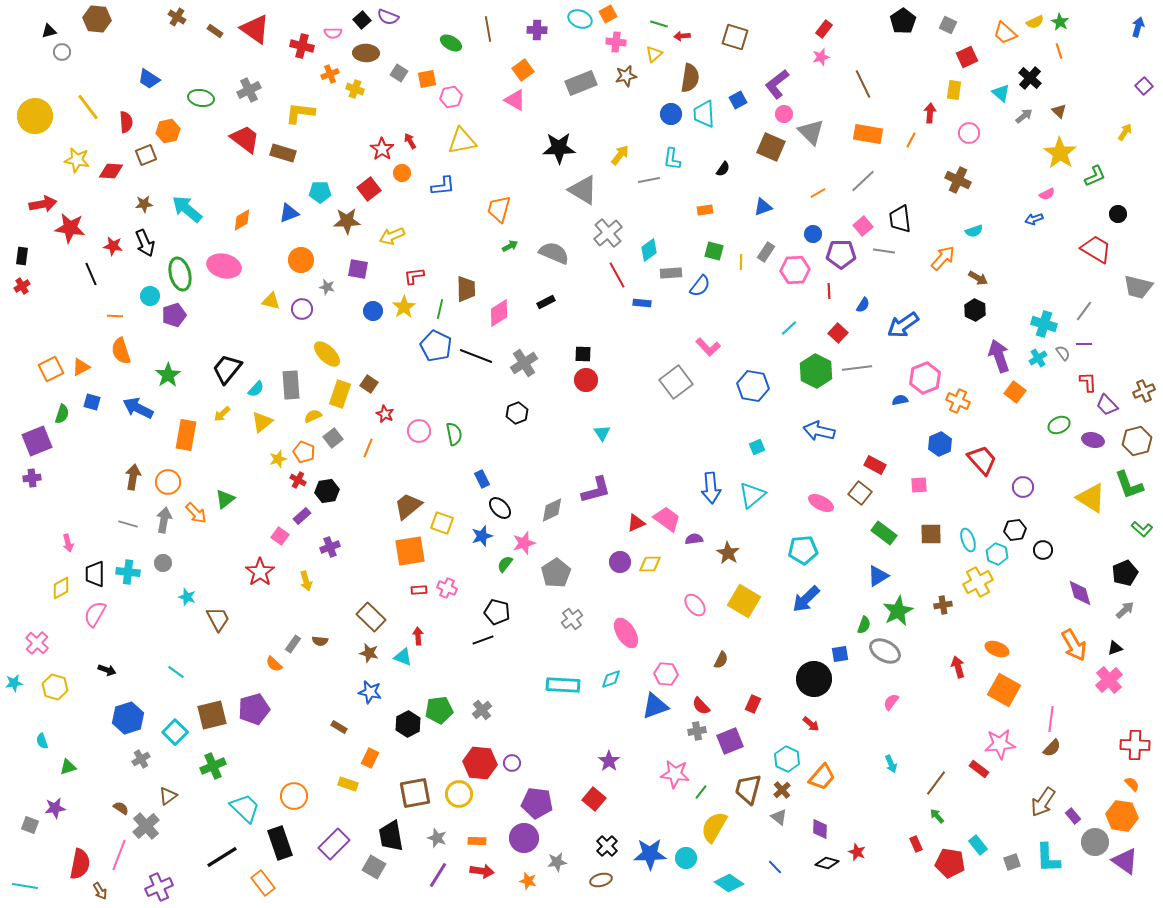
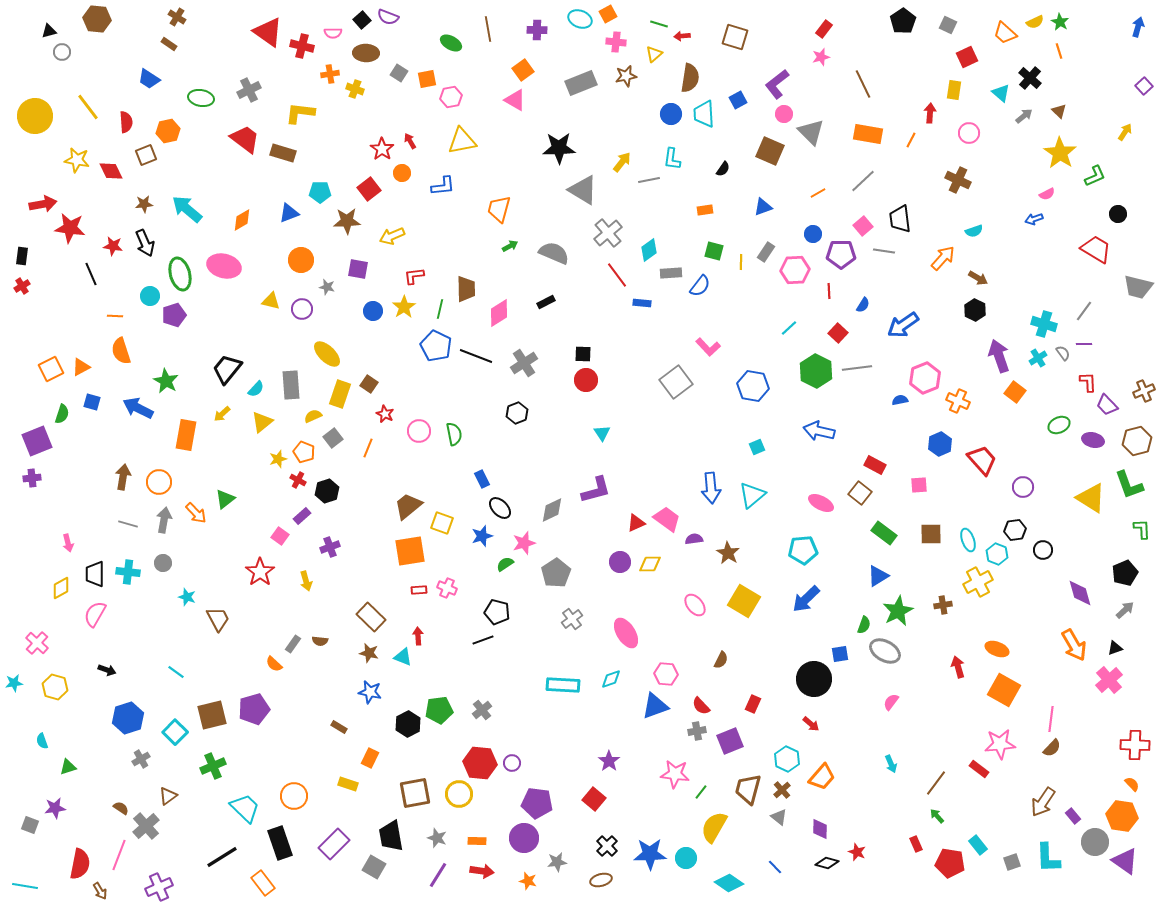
red triangle at (255, 29): moved 13 px right, 3 px down
brown rectangle at (215, 31): moved 46 px left, 13 px down
orange cross at (330, 74): rotated 12 degrees clockwise
brown square at (771, 147): moved 1 px left, 4 px down
yellow arrow at (620, 155): moved 2 px right, 7 px down
red diamond at (111, 171): rotated 60 degrees clockwise
red line at (617, 275): rotated 8 degrees counterclockwise
green star at (168, 375): moved 2 px left, 6 px down; rotated 10 degrees counterclockwise
brown arrow at (133, 477): moved 10 px left
orange circle at (168, 482): moved 9 px left
black hexagon at (327, 491): rotated 10 degrees counterclockwise
green L-shape at (1142, 529): rotated 135 degrees counterclockwise
green semicircle at (505, 564): rotated 18 degrees clockwise
